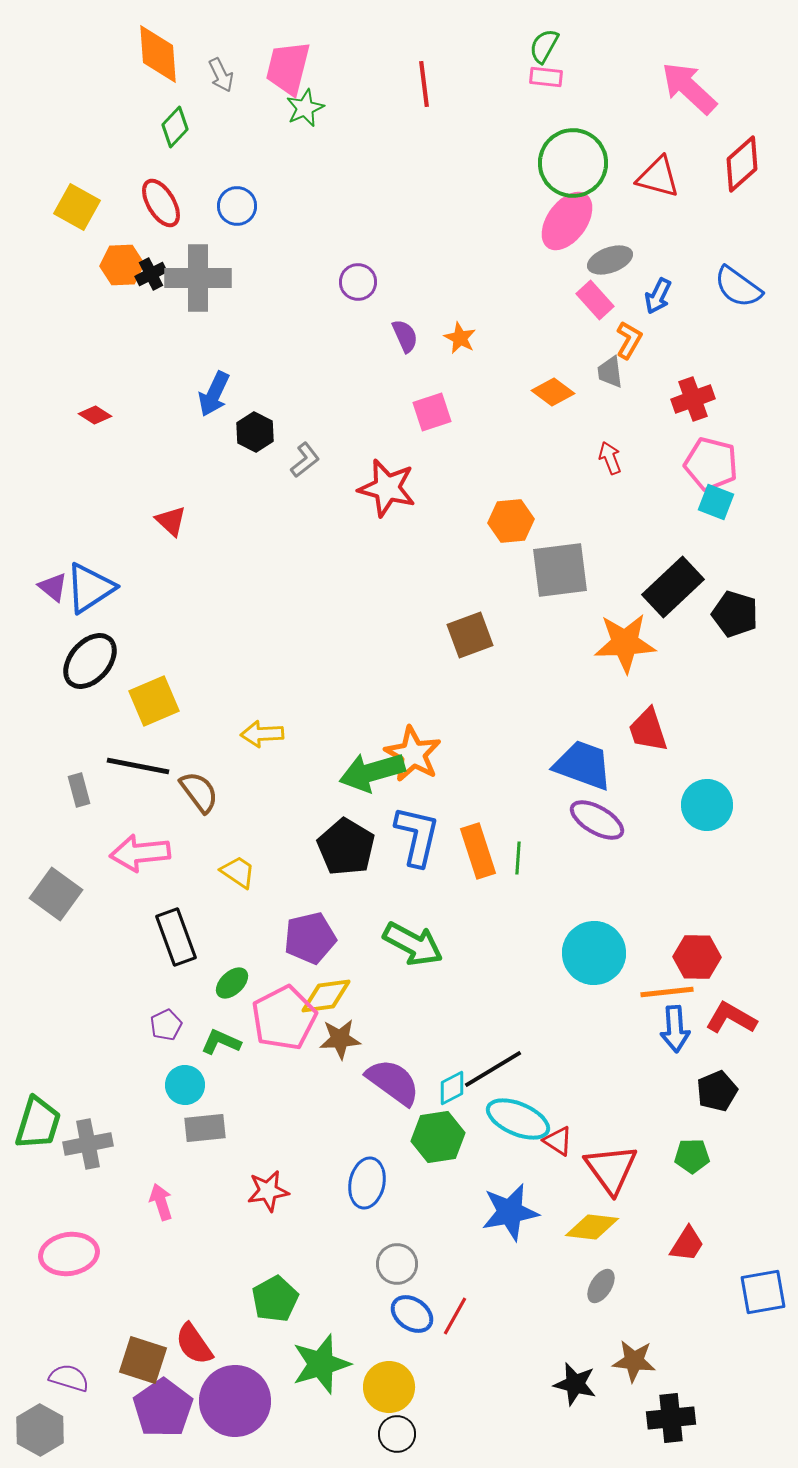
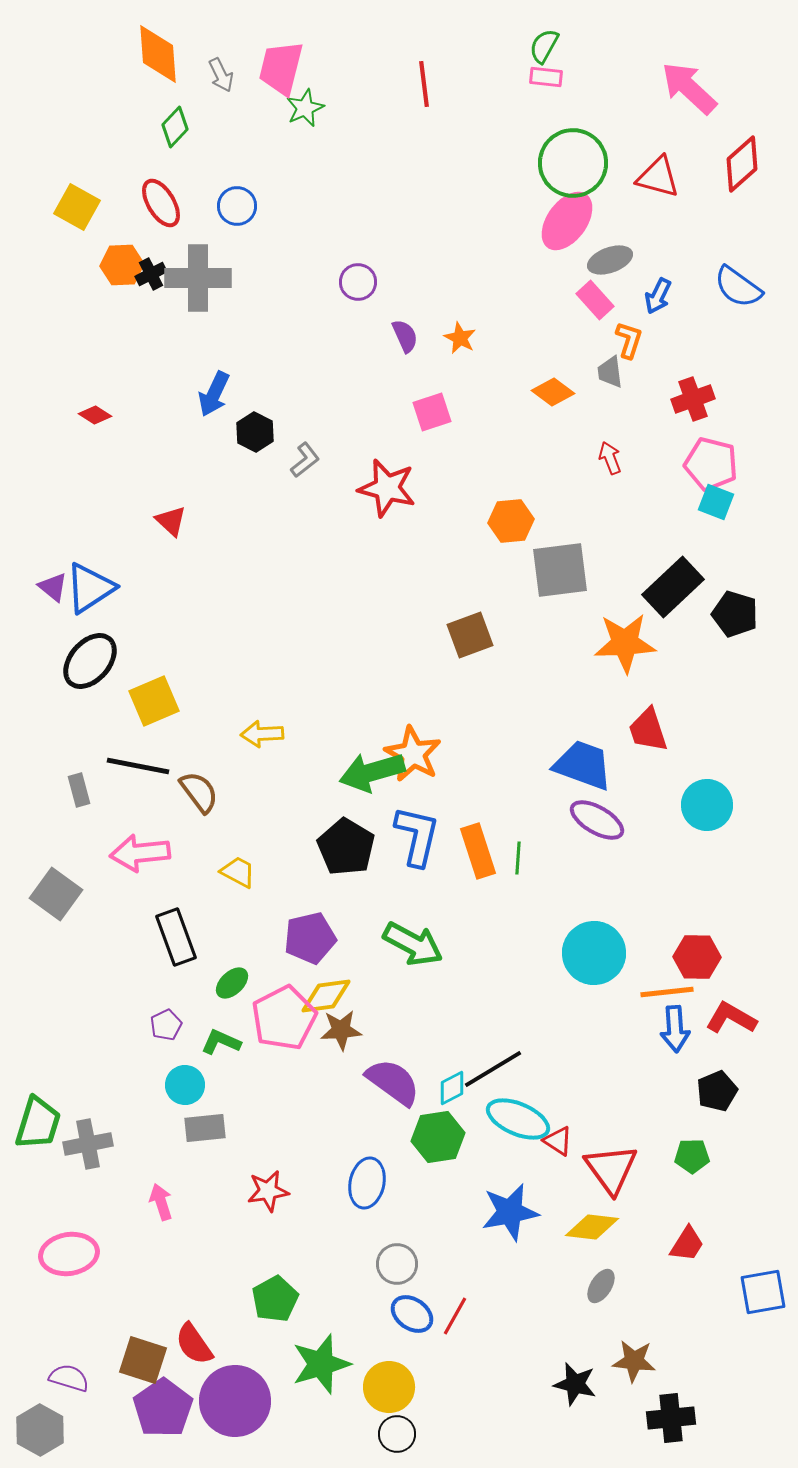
pink trapezoid at (288, 68): moved 7 px left
orange L-shape at (629, 340): rotated 12 degrees counterclockwise
yellow trapezoid at (238, 872): rotated 6 degrees counterclockwise
brown star at (340, 1039): moved 1 px right, 9 px up
